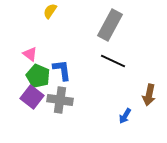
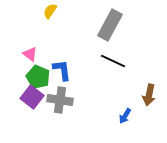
green pentagon: moved 1 px down
